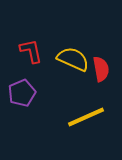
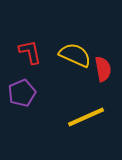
red L-shape: moved 1 px left, 1 px down
yellow semicircle: moved 2 px right, 4 px up
red semicircle: moved 2 px right
